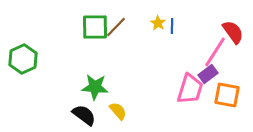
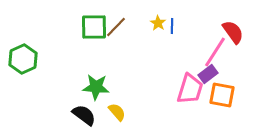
green square: moved 1 px left
green star: moved 1 px right
orange square: moved 5 px left
yellow semicircle: moved 1 px left, 1 px down
